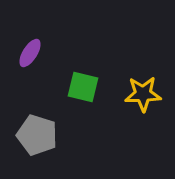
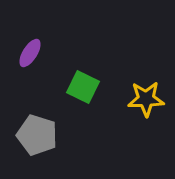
green square: rotated 12 degrees clockwise
yellow star: moved 3 px right, 5 px down
